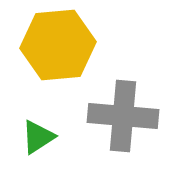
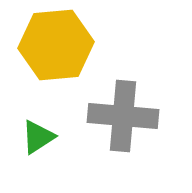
yellow hexagon: moved 2 px left
